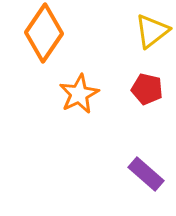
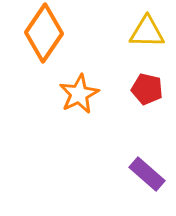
yellow triangle: moved 5 px left, 1 px down; rotated 39 degrees clockwise
purple rectangle: moved 1 px right
